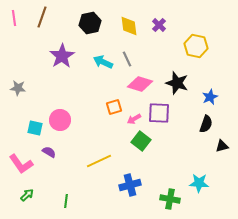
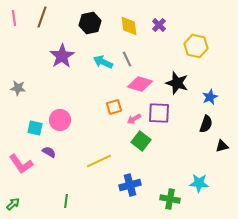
green arrow: moved 14 px left, 9 px down
